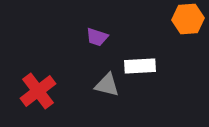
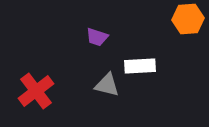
red cross: moved 2 px left
